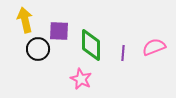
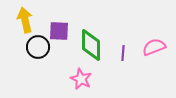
black circle: moved 2 px up
